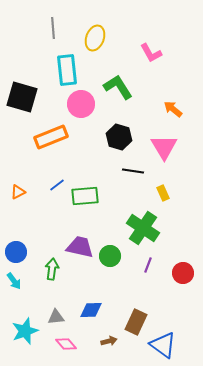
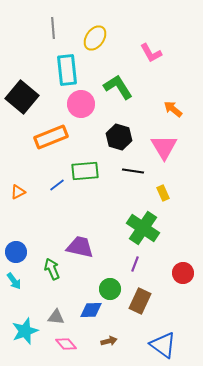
yellow ellipse: rotated 15 degrees clockwise
black square: rotated 24 degrees clockwise
green rectangle: moved 25 px up
green circle: moved 33 px down
purple line: moved 13 px left, 1 px up
green arrow: rotated 30 degrees counterclockwise
gray triangle: rotated 12 degrees clockwise
brown rectangle: moved 4 px right, 21 px up
